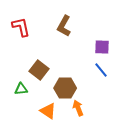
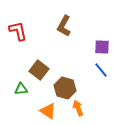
red L-shape: moved 3 px left, 4 px down
brown hexagon: rotated 15 degrees clockwise
